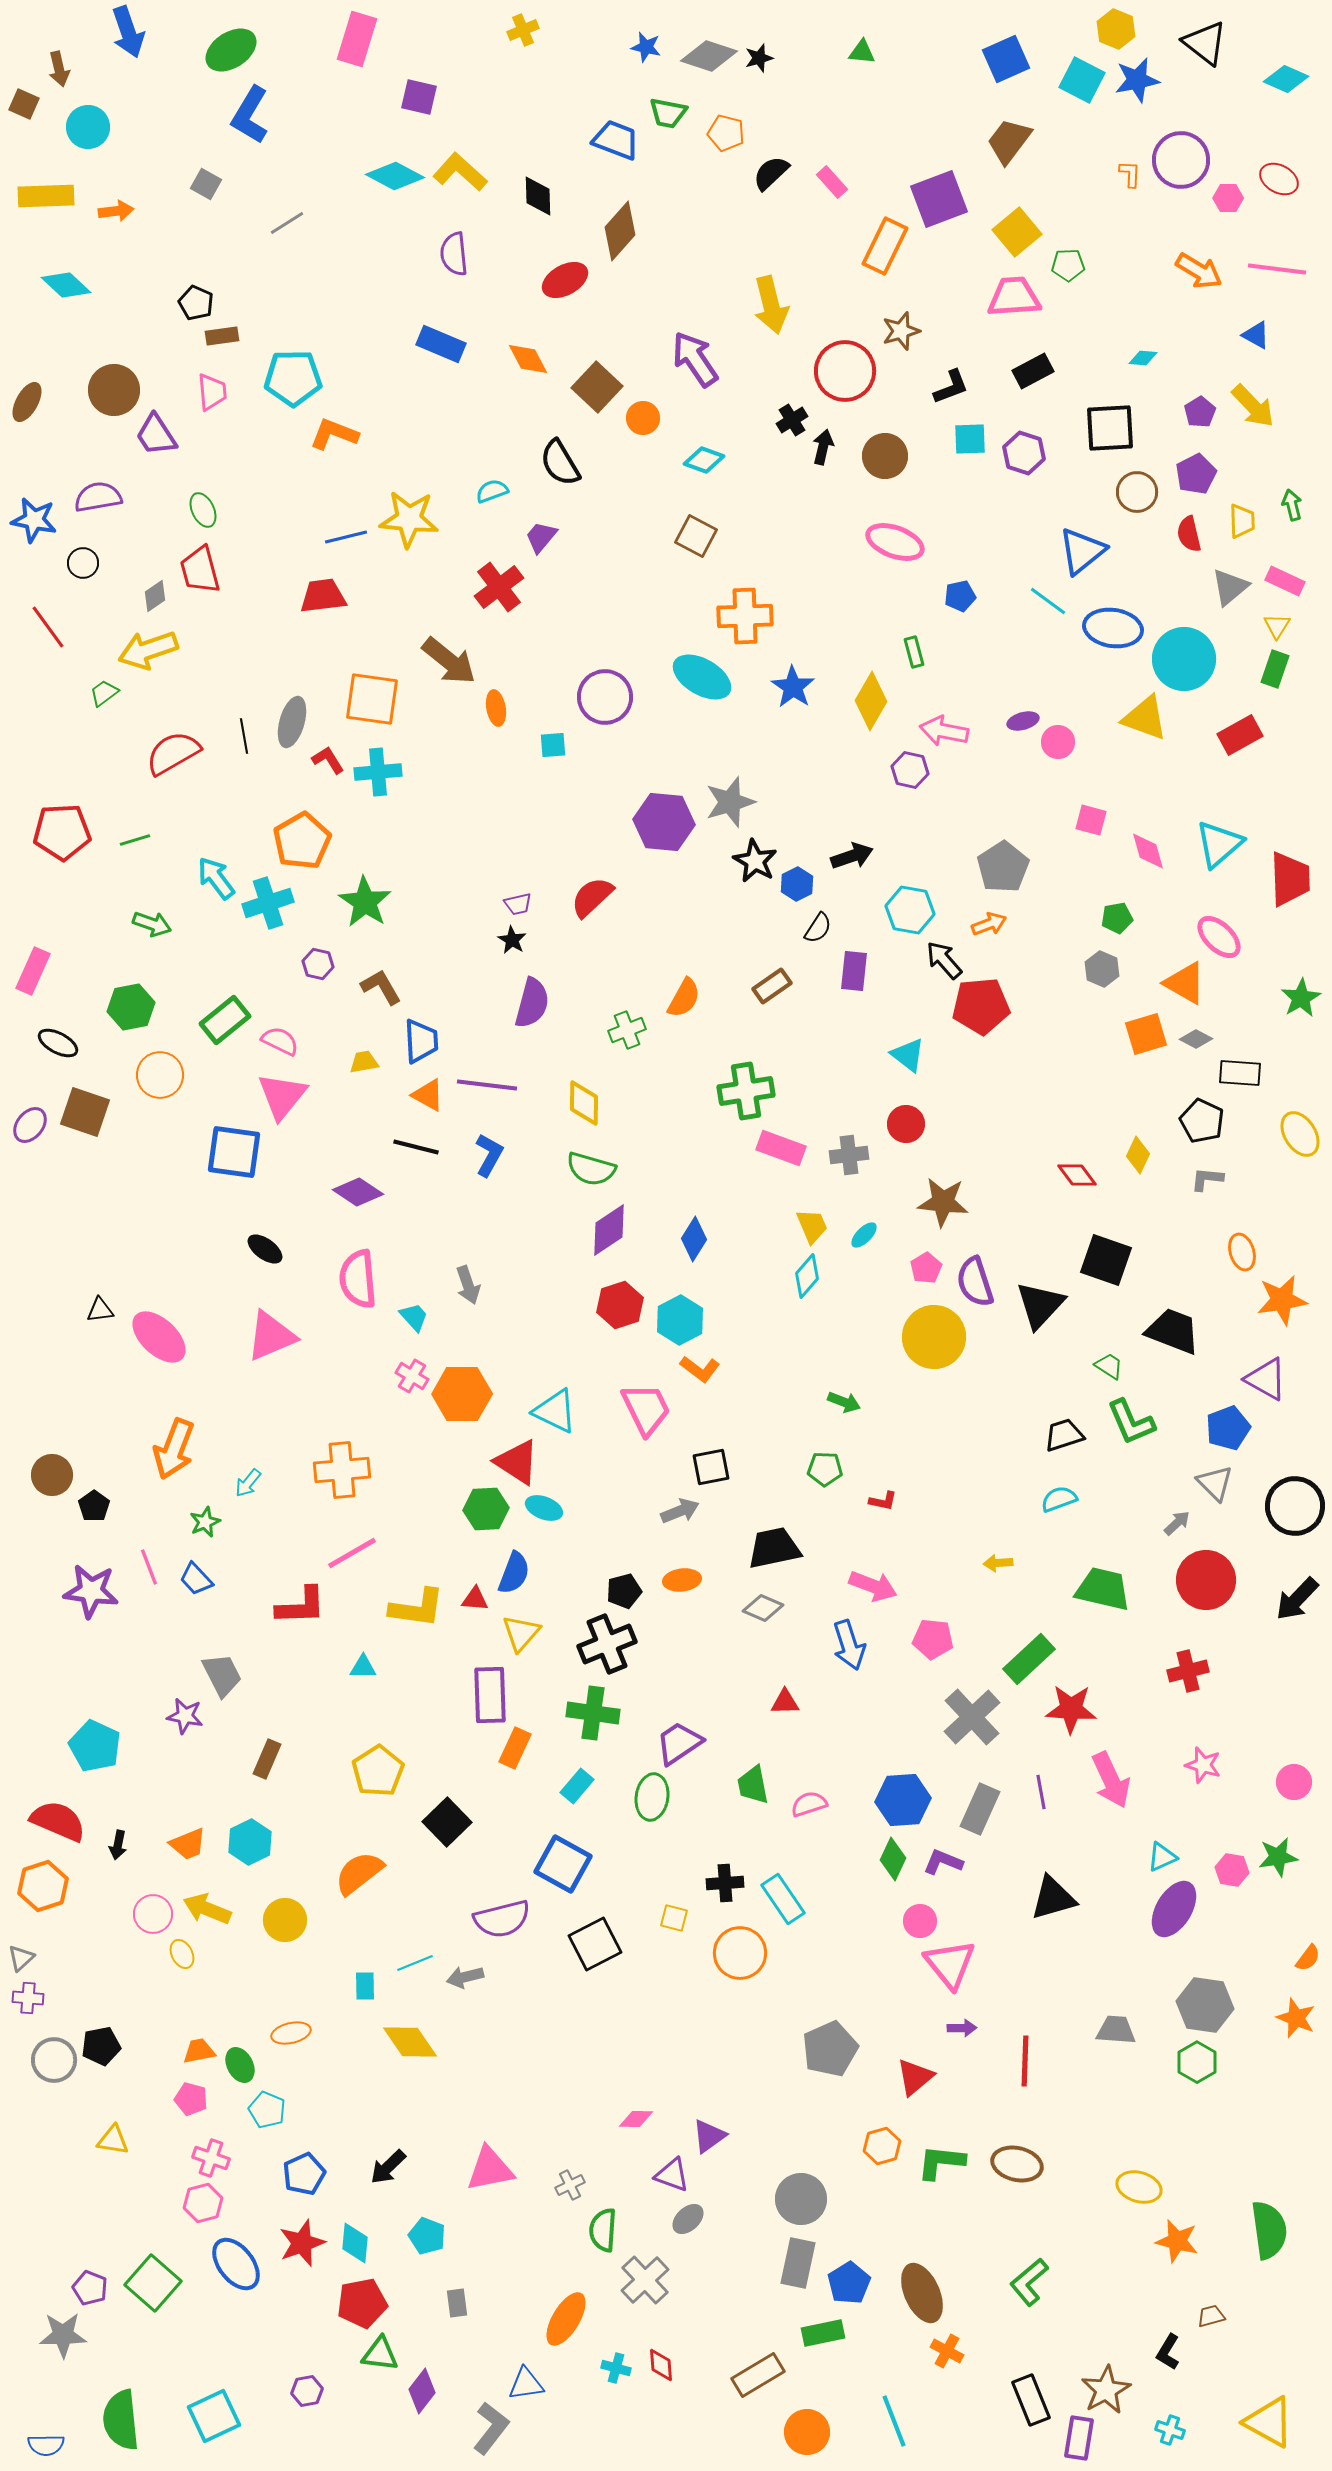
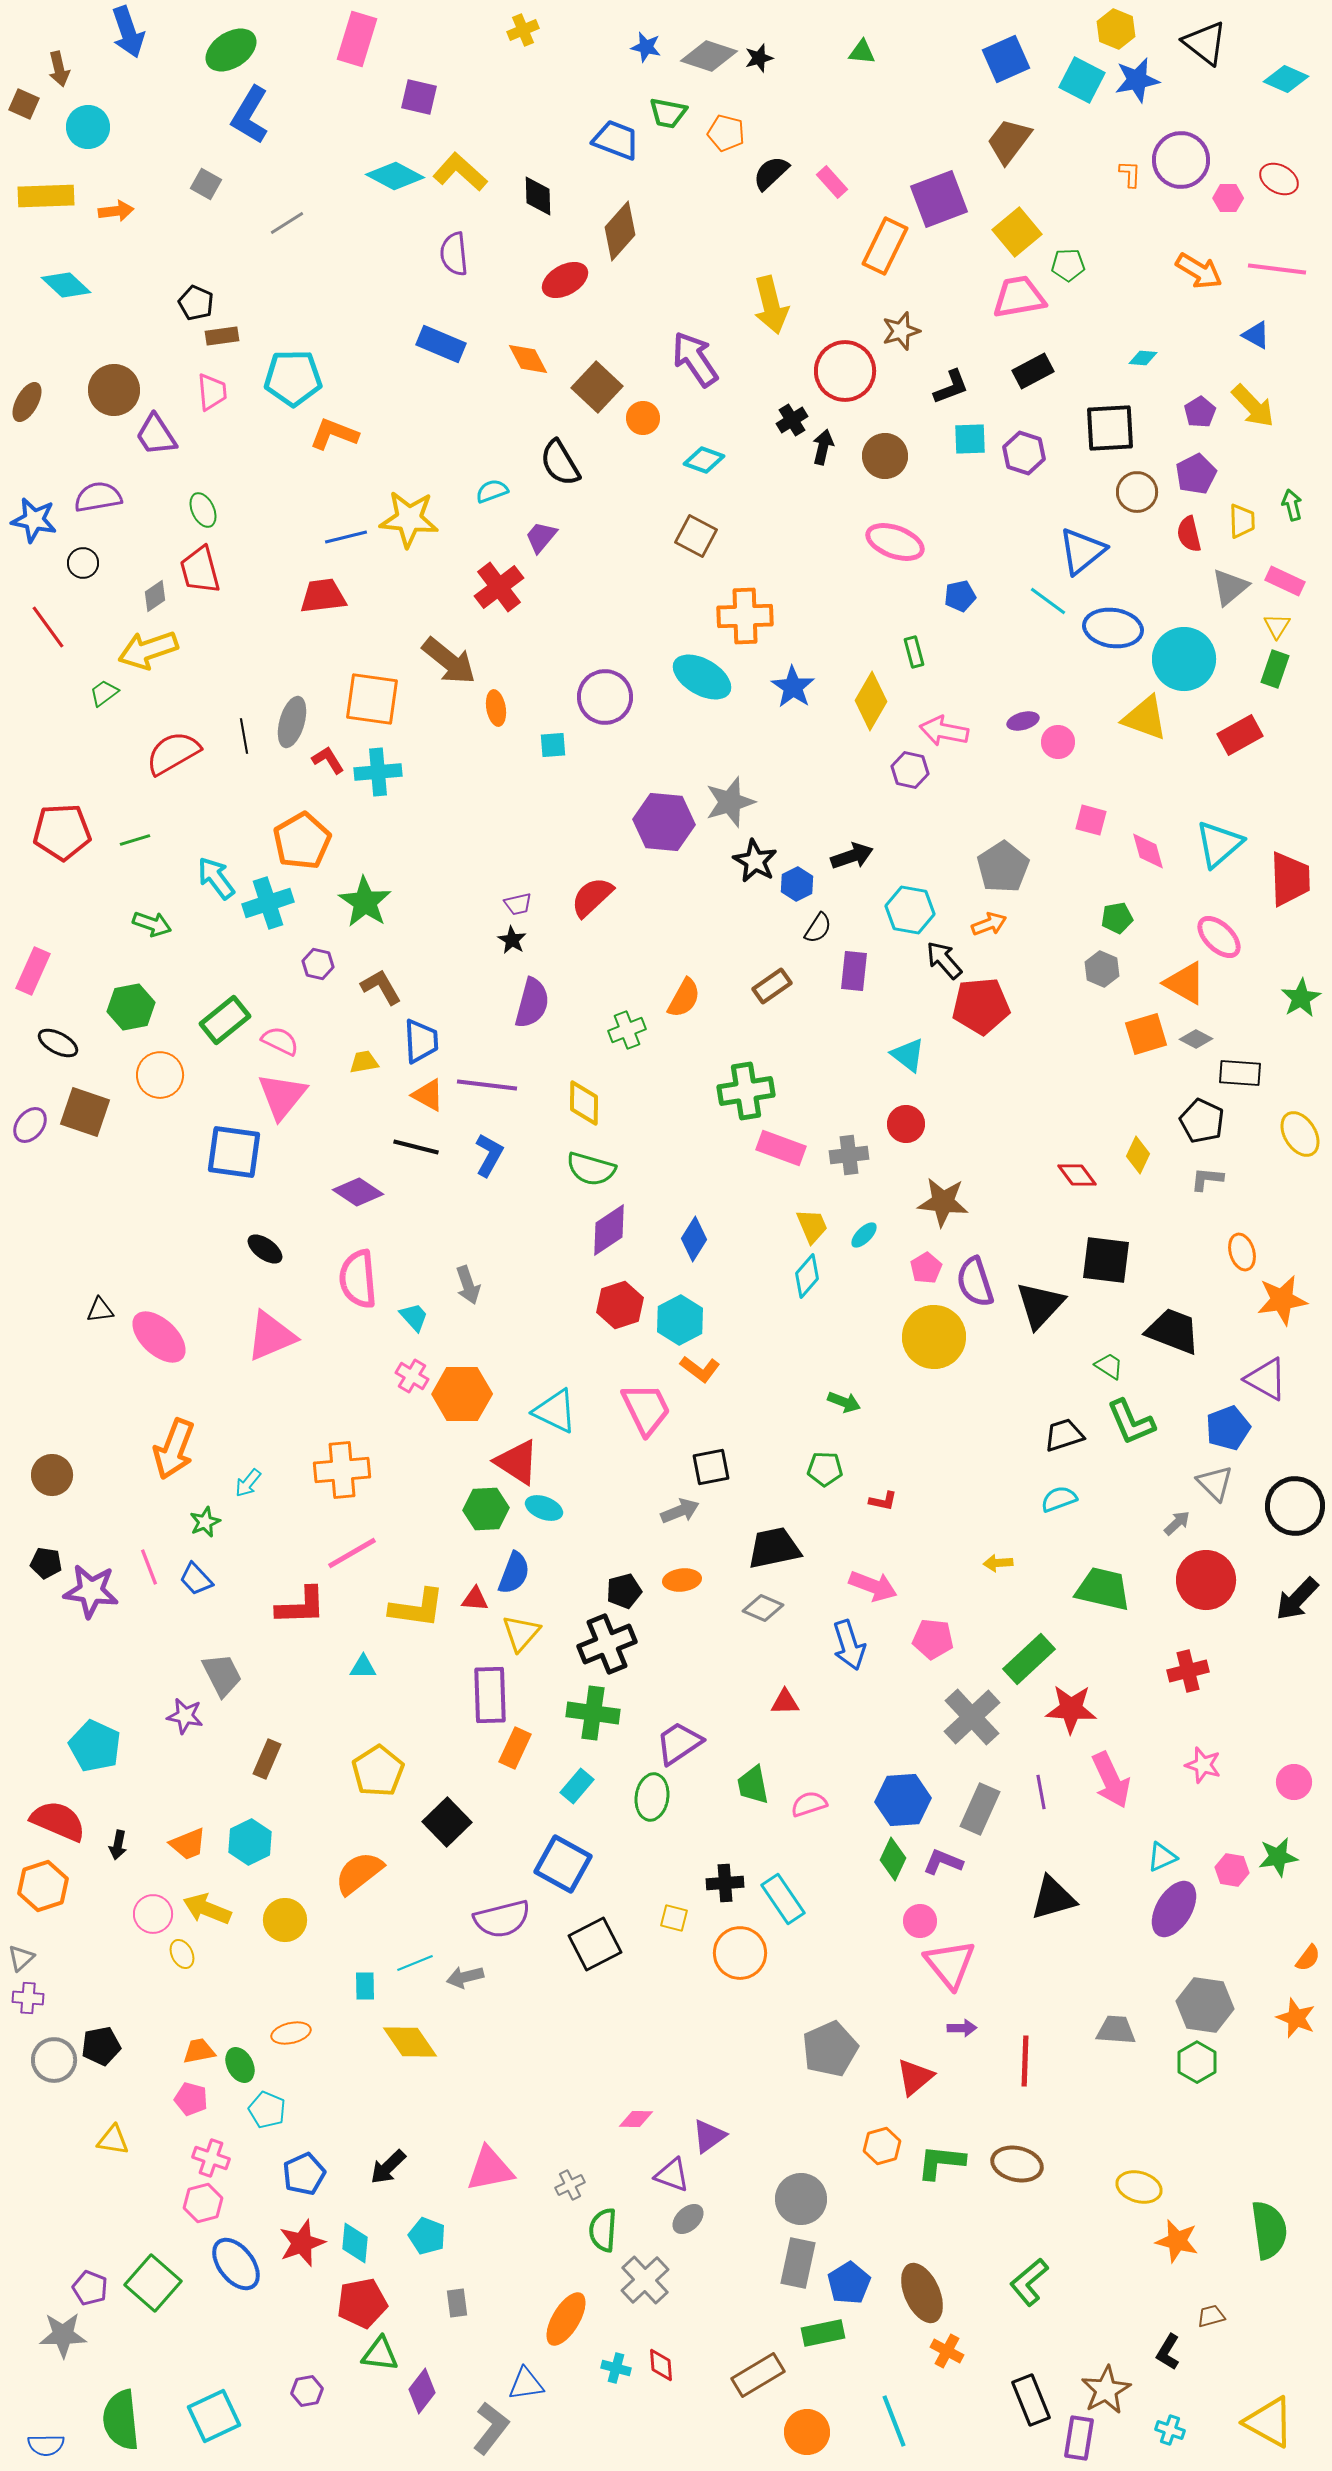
pink trapezoid at (1014, 297): moved 5 px right; rotated 6 degrees counterclockwise
black square at (1106, 1260): rotated 12 degrees counterclockwise
black pentagon at (94, 1506): moved 48 px left, 57 px down; rotated 28 degrees counterclockwise
